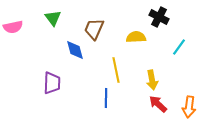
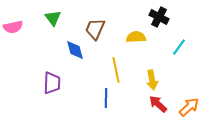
brown trapezoid: moved 1 px right
orange arrow: rotated 140 degrees counterclockwise
